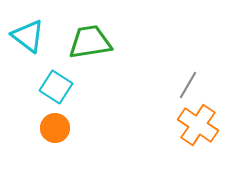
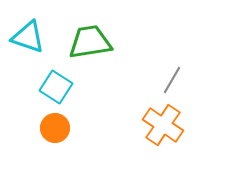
cyan triangle: moved 1 px down; rotated 18 degrees counterclockwise
gray line: moved 16 px left, 5 px up
orange cross: moved 35 px left
